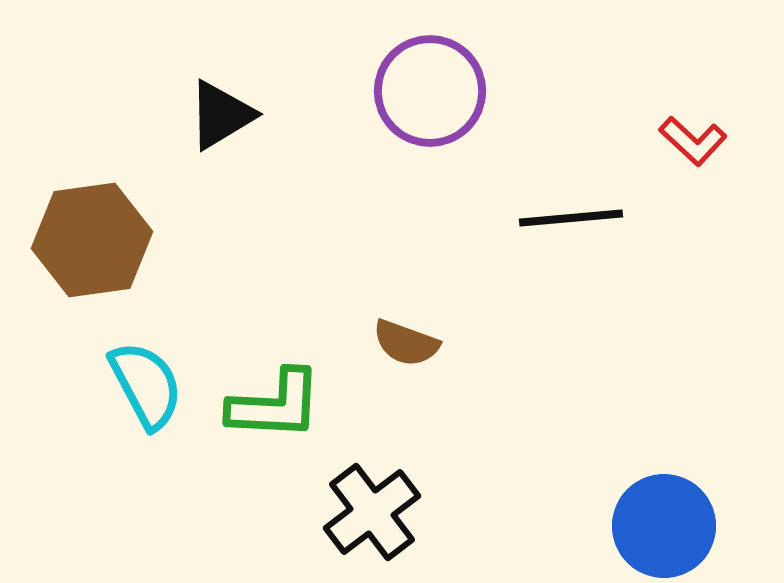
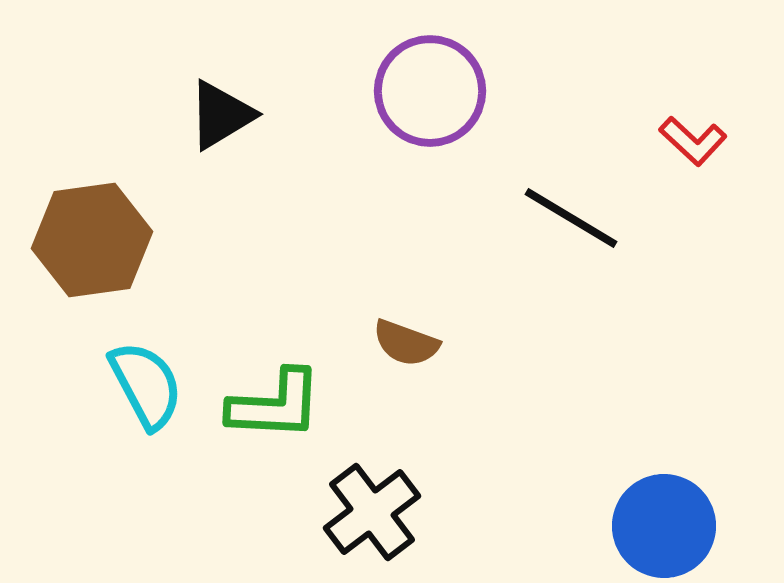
black line: rotated 36 degrees clockwise
